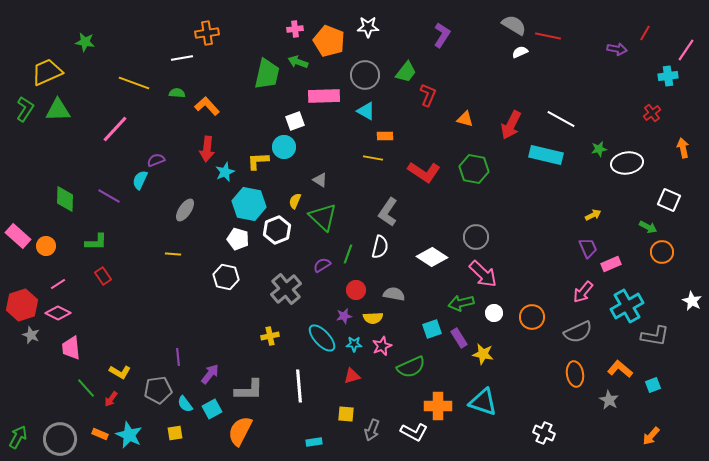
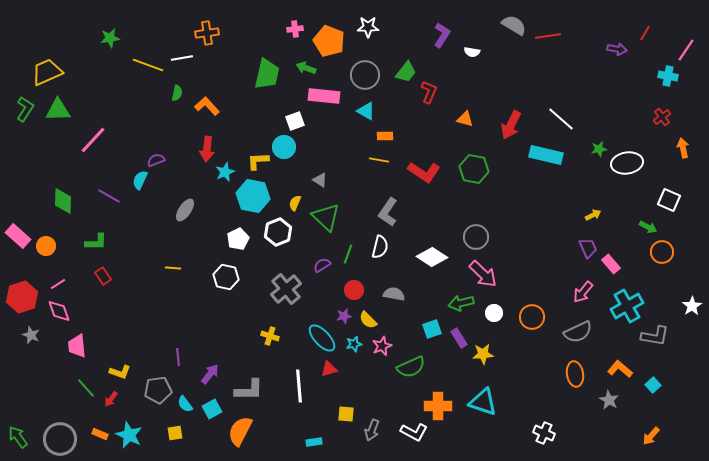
red line at (548, 36): rotated 20 degrees counterclockwise
green star at (85, 42): moved 25 px right, 4 px up; rotated 18 degrees counterclockwise
white semicircle at (520, 52): moved 48 px left; rotated 147 degrees counterclockwise
green arrow at (298, 62): moved 8 px right, 6 px down
cyan cross at (668, 76): rotated 18 degrees clockwise
yellow line at (134, 83): moved 14 px right, 18 px up
green semicircle at (177, 93): rotated 98 degrees clockwise
red L-shape at (428, 95): moved 1 px right, 3 px up
pink rectangle at (324, 96): rotated 8 degrees clockwise
red cross at (652, 113): moved 10 px right, 4 px down
white line at (561, 119): rotated 12 degrees clockwise
pink line at (115, 129): moved 22 px left, 11 px down
yellow line at (373, 158): moved 6 px right, 2 px down
green diamond at (65, 199): moved 2 px left, 2 px down
yellow semicircle at (295, 201): moved 2 px down
cyan hexagon at (249, 204): moved 4 px right, 8 px up
green triangle at (323, 217): moved 3 px right
white hexagon at (277, 230): moved 1 px right, 2 px down
white pentagon at (238, 239): rotated 30 degrees clockwise
yellow line at (173, 254): moved 14 px down
pink rectangle at (611, 264): rotated 72 degrees clockwise
red circle at (356, 290): moved 2 px left
white star at (692, 301): moved 5 px down; rotated 12 degrees clockwise
red hexagon at (22, 305): moved 8 px up
pink diamond at (58, 313): moved 1 px right, 2 px up; rotated 45 degrees clockwise
yellow semicircle at (373, 318): moved 5 px left, 2 px down; rotated 48 degrees clockwise
yellow cross at (270, 336): rotated 30 degrees clockwise
cyan star at (354, 344): rotated 14 degrees counterclockwise
pink trapezoid at (71, 348): moved 6 px right, 2 px up
yellow star at (483, 354): rotated 15 degrees counterclockwise
yellow L-shape at (120, 372): rotated 10 degrees counterclockwise
red triangle at (352, 376): moved 23 px left, 7 px up
cyan square at (653, 385): rotated 21 degrees counterclockwise
green arrow at (18, 437): rotated 65 degrees counterclockwise
